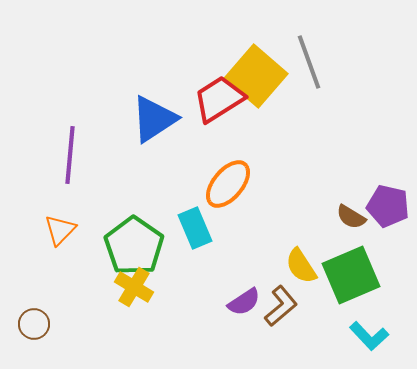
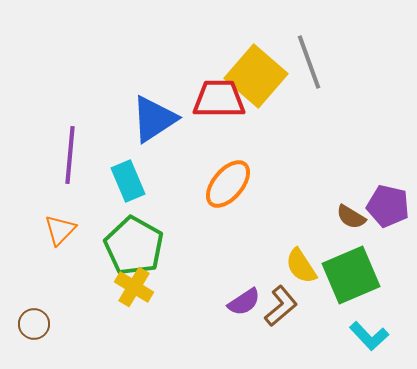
red trapezoid: rotated 32 degrees clockwise
cyan rectangle: moved 67 px left, 47 px up
green pentagon: rotated 6 degrees counterclockwise
